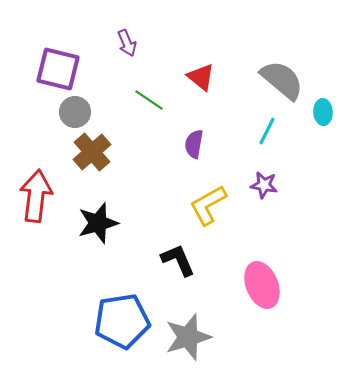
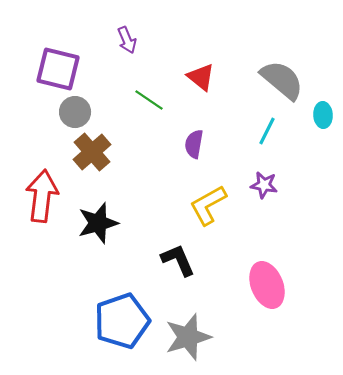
purple arrow: moved 3 px up
cyan ellipse: moved 3 px down
red arrow: moved 6 px right
pink ellipse: moved 5 px right
blue pentagon: rotated 10 degrees counterclockwise
